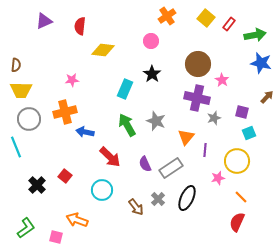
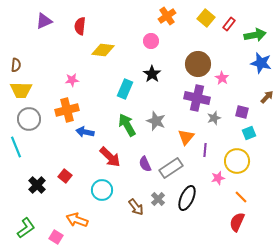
pink star at (222, 80): moved 2 px up
orange cross at (65, 112): moved 2 px right, 2 px up
pink square at (56, 237): rotated 16 degrees clockwise
